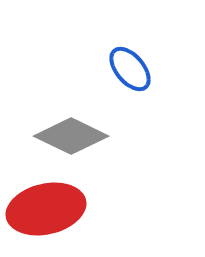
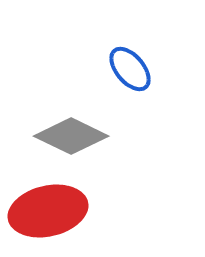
red ellipse: moved 2 px right, 2 px down
